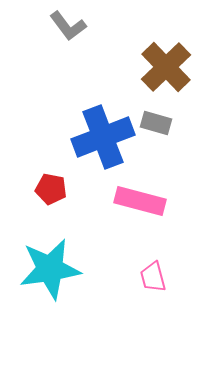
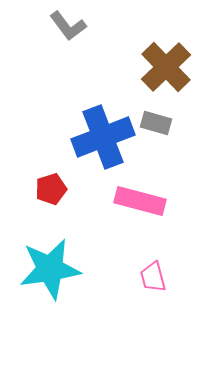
red pentagon: rotated 28 degrees counterclockwise
